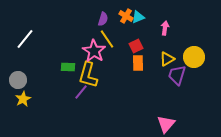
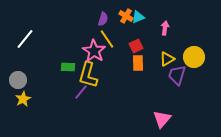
pink triangle: moved 4 px left, 5 px up
